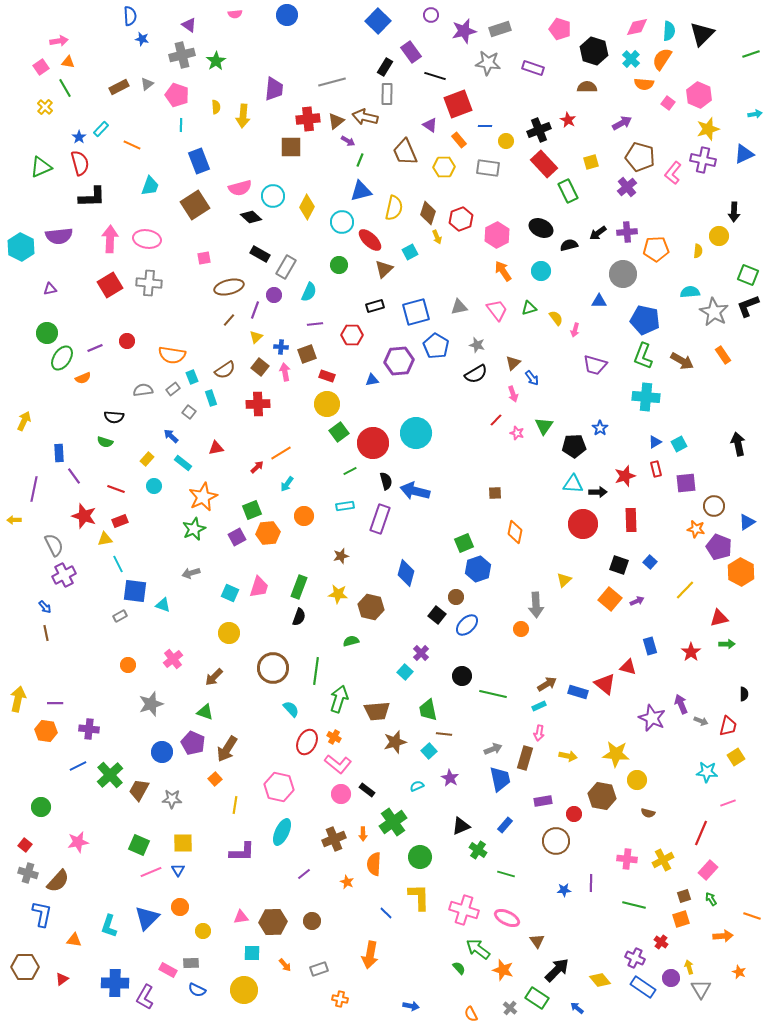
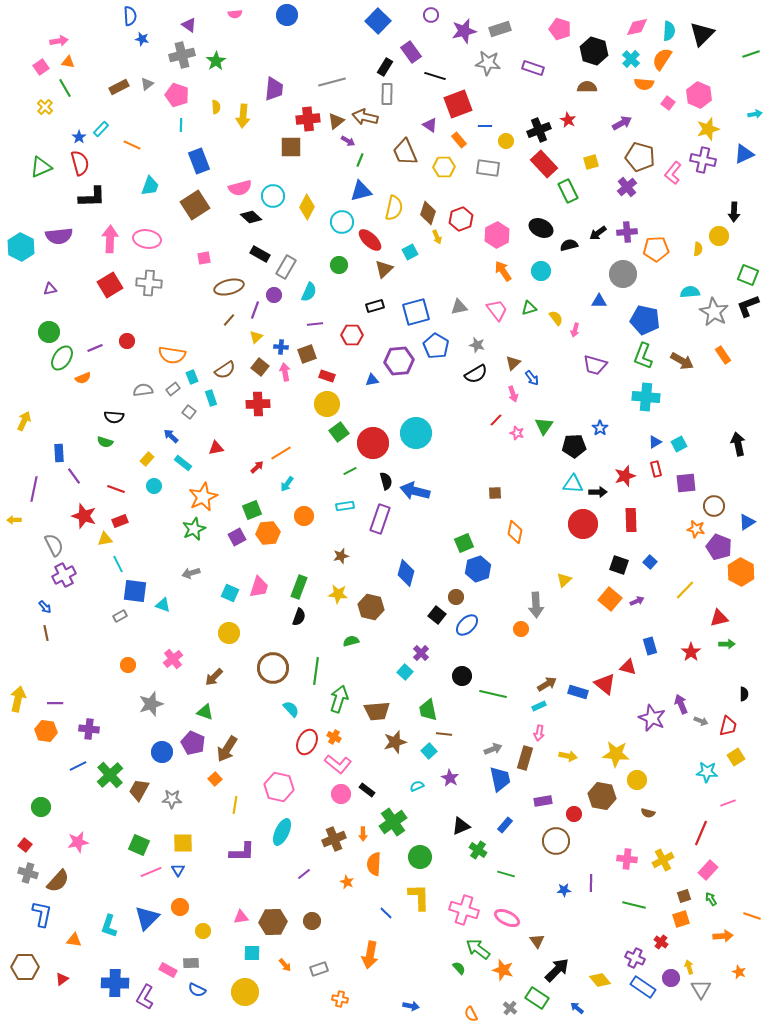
yellow semicircle at (698, 251): moved 2 px up
green circle at (47, 333): moved 2 px right, 1 px up
yellow circle at (244, 990): moved 1 px right, 2 px down
